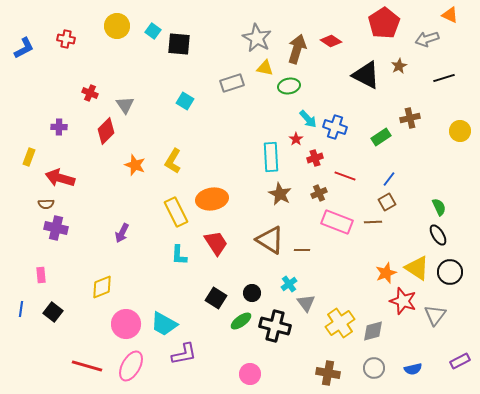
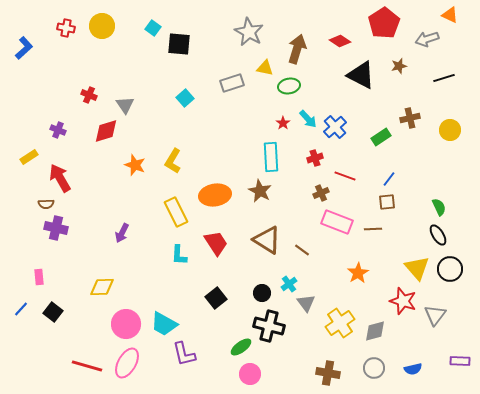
yellow circle at (117, 26): moved 15 px left
cyan square at (153, 31): moved 3 px up
gray star at (257, 38): moved 8 px left, 6 px up
red cross at (66, 39): moved 11 px up
red diamond at (331, 41): moved 9 px right
blue L-shape at (24, 48): rotated 15 degrees counterclockwise
brown star at (399, 66): rotated 14 degrees clockwise
black triangle at (366, 75): moved 5 px left
red cross at (90, 93): moved 1 px left, 2 px down
cyan square at (185, 101): moved 3 px up; rotated 18 degrees clockwise
purple cross at (59, 127): moved 1 px left, 3 px down; rotated 21 degrees clockwise
blue cross at (335, 127): rotated 30 degrees clockwise
red diamond at (106, 131): rotated 28 degrees clockwise
yellow circle at (460, 131): moved 10 px left, 1 px up
red star at (296, 139): moved 13 px left, 16 px up
yellow rectangle at (29, 157): rotated 36 degrees clockwise
red arrow at (60, 178): rotated 44 degrees clockwise
brown cross at (319, 193): moved 2 px right
brown star at (280, 194): moved 20 px left, 3 px up
orange ellipse at (212, 199): moved 3 px right, 4 px up
brown square at (387, 202): rotated 24 degrees clockwise
brown line at (373, 222): moved 7 px down
brown triangle at (270, 240): moved 3 px left
brown line at (302, 250): rotated 35 degrees clockwise
yellow triangle at (417, 268): rotated 16 degrees clockwise
black circle at (450, 272): moved 3 px up
orange star at (386, 273): moved 28 px left; rotated 10 degrees counterclockwise
pink rectangle at (41, 275): moved 2 px left, 2 px down
yellow diamond at (102, 287): rotated 20 degrees clockwise
black circle at (252, 293): moved 10 px right
black square at (216, 298): rotated 20 degrees clockwise
blue line at (21, 309): rotated 35 degrees clockwise
green ellipse at (241, 321): moved 26 px down
black cross at (275, 326): moved 6 px left
gray diamond at (373, 331): moved 2 px right
purple L-shape at (184, 354): rotated 88 degrees clockwise
purple rectangle at (460, 361): rotated 30 degrees clockwise
pink ellipse at (131, 366): moved 4 px left, 3 px up
